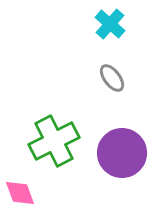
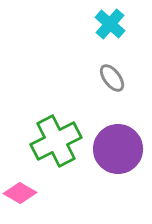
green cross: moved 2 px right
purple circle: moved 4 px left, 4 px up
pink diamond: rotated 40 degrees counterclockwise
